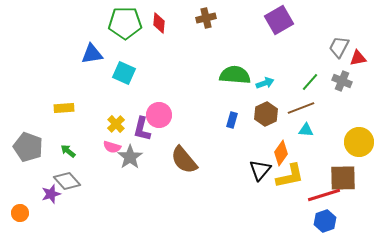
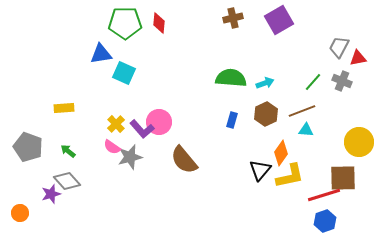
brown cross: moved 27 px right
blue triangle: moved 9 px right
green semicircle: moved 4 px left, 3 px down
green line: moved 3 px right
brown line: moved 1 px right, 3 px down
pink circle: moved 7 px down
purple L-shape: rotated 55 degrees counterclockwise
pink semicircle: rotated 18 degrees clockwise
gray star: rotated 20 degrees clockwise
